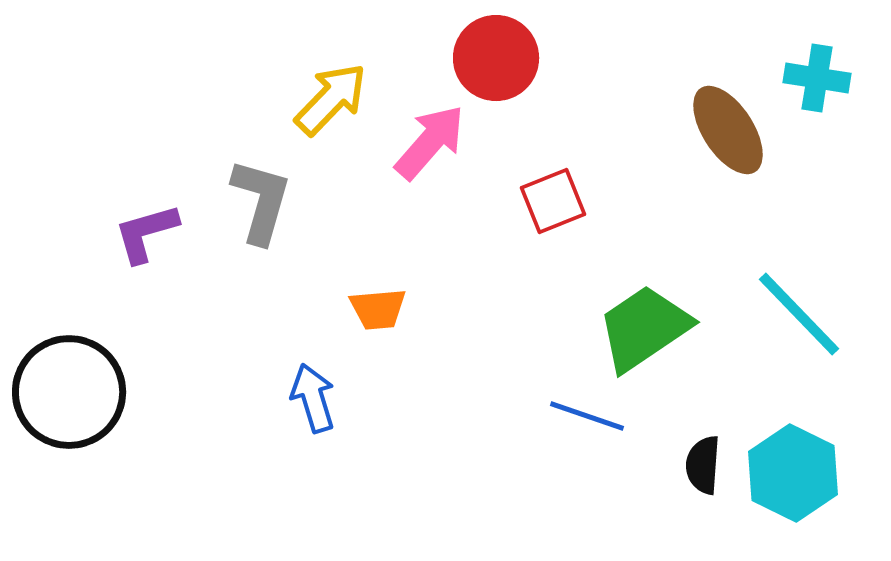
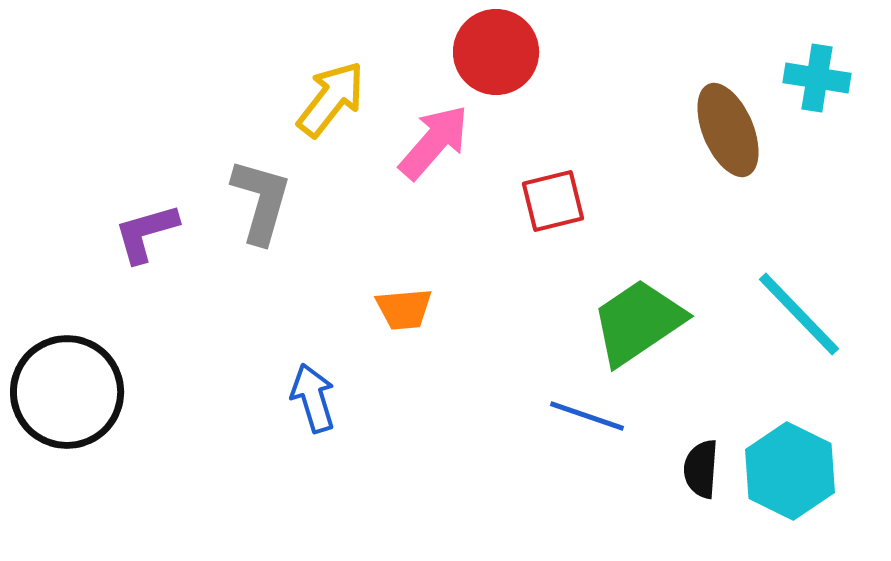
red circle: moved 6 px up
yellow arrow: rotated 6 degrees counterclockwise
brown ellipse: rotated 10 degrees clockwise
pink arrow: moved 4 px right
red square: rotated 8 degrees clockwise
orange trapezoid: moved 26 px right
green trapezoid: moved 6 px left, 6 px up
black circle: moved 2 px left
black semicircle: moved 2 px left, 4 px down
cyan hexagon: moved 3 px left, 2 px up
